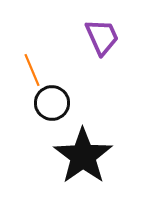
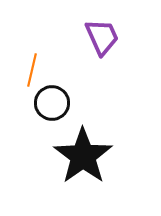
orange line: rotated 36 degrees clockwise
